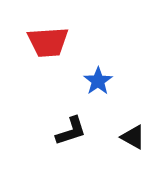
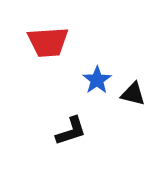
blue star: moved 1 px left, 1 px up
black triangle: moved 43 px up; rotated 16 degrees counterclockwise
